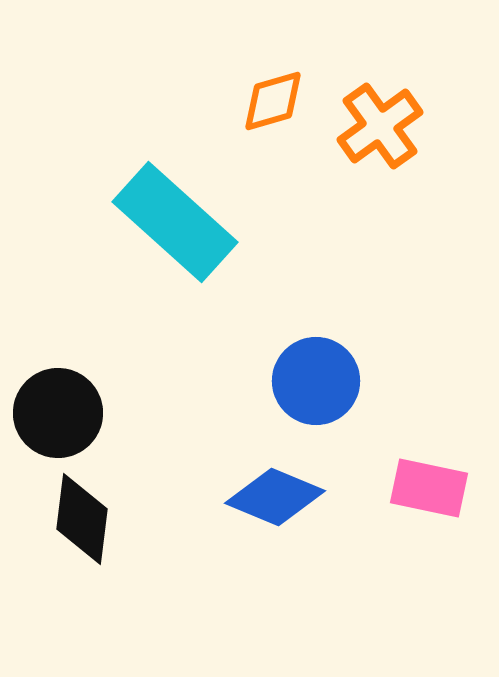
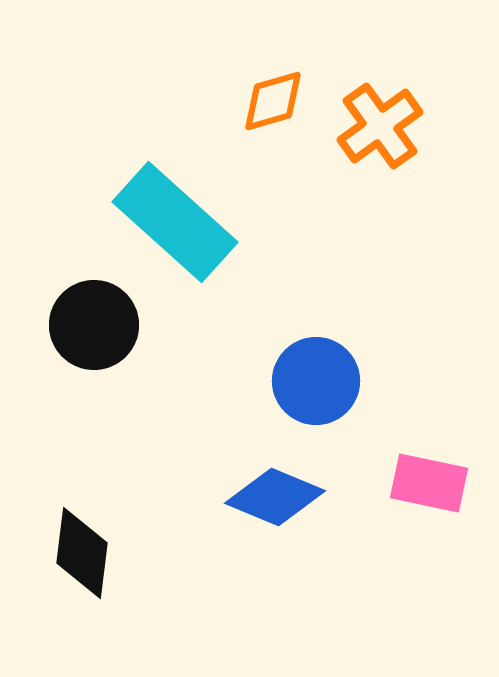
black circle: moved 36 px right, 88 px up
pink rectangle: moved 5 px up
black diamond: moved 34 px down
